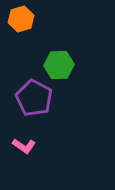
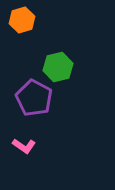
orange hexagon: moved 1 px right, 1 px down
green hexagon: moved 1 px left, 2 px down; rotated 12 degrees counterclockwise
